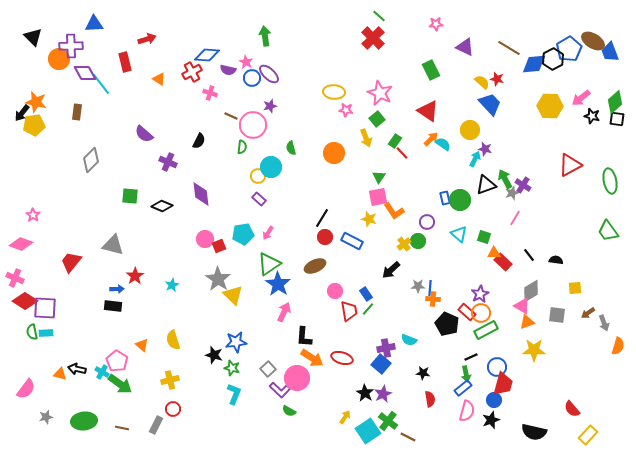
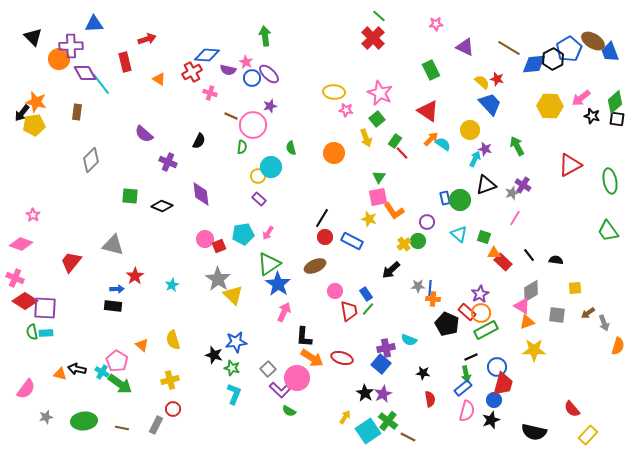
green arrow at (505, 179): moved 12 px right, 33 px up
